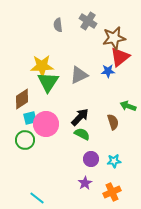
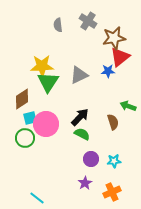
green circle: moved 2 px up
